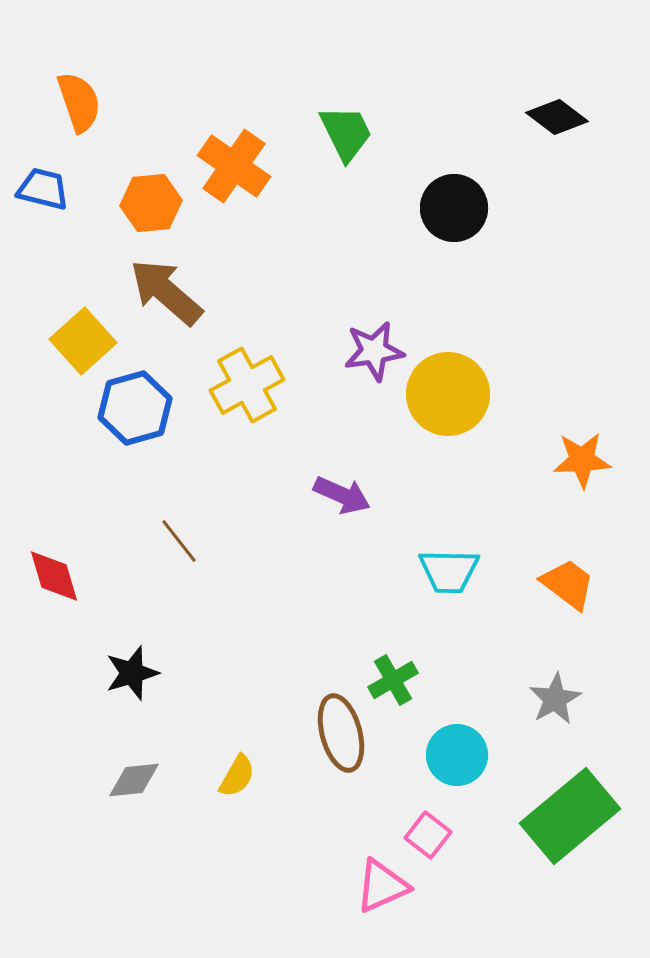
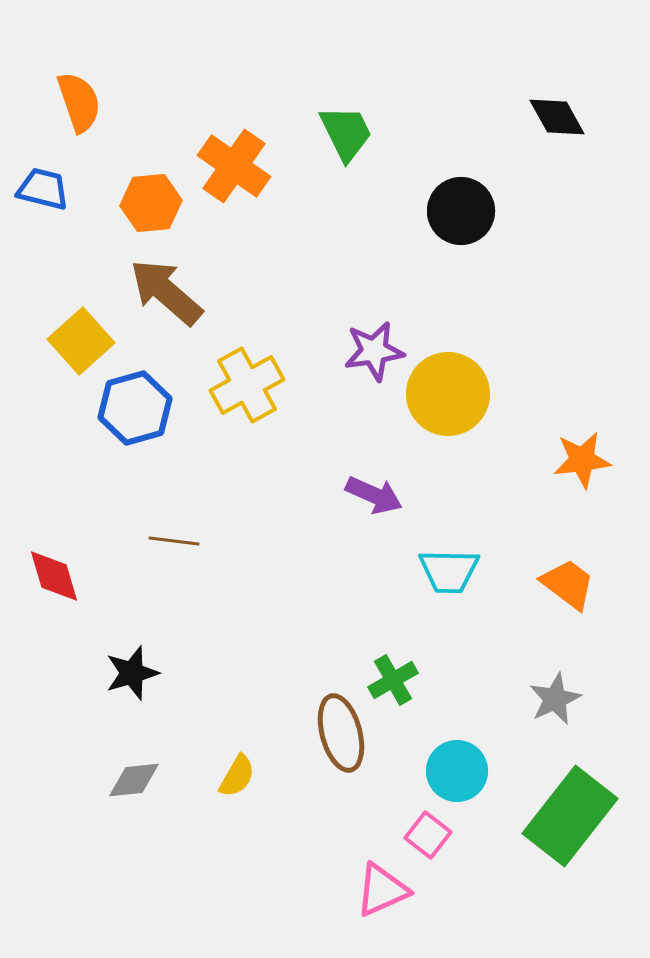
black diamond: rotated 24 degrees clockwise
black circle: moved 7 px right, 3 px down
yellow square: moved 2 px left
orange star: rotated 4 degrees counterclockwise
purple arrow: moved 32 px right
brown line: moved 5 px left; rotated 45 degrees counterclockwise
gray star: rotated 4 degrees clockwise
cyan circle: moved 16 px down
green rectangle: rotated 12 degrees counterclockwise
pink triangle: moved 4 px down
